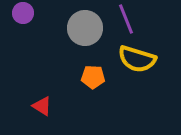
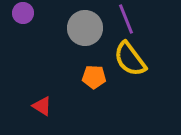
yellow semicircle: moved 7 px left; rotated 36 degrees clockwise
orange pentagon: moved 1 px right
